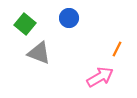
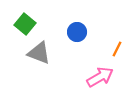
blue circle: moved 8 px right, 14 px down
